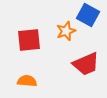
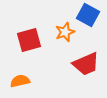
orange star: moved 1 px left, 1 px down
red square: rotated 10 degrees counterclockwise
orange semicircle: moved 7 px left; rotated 18 degrees counterclockwise
